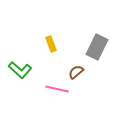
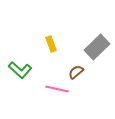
gray rectangle: rotated 20 degrees clockwise
